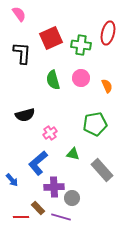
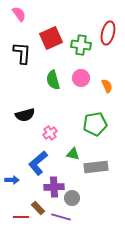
gray rectangle: moved 6 px left, 3 px up; rotated 55 degrees counterclockwise
blue arrow: rotated 48 degrees counterclockwise
